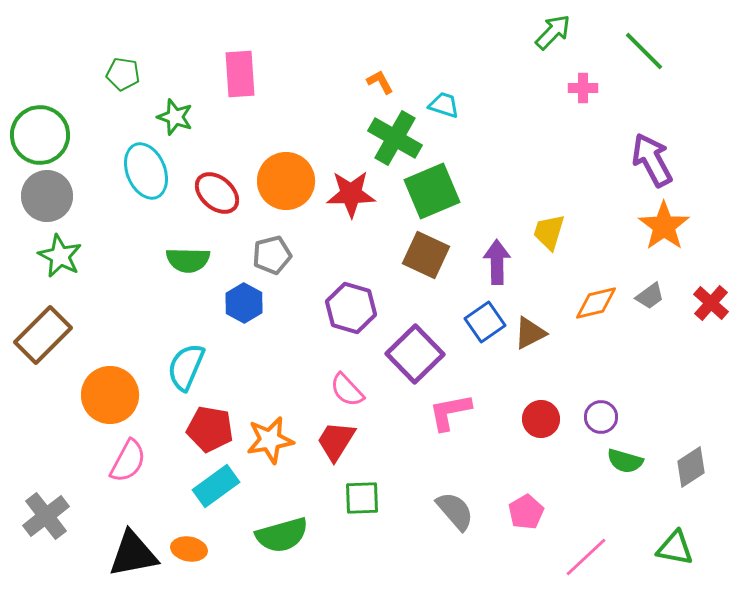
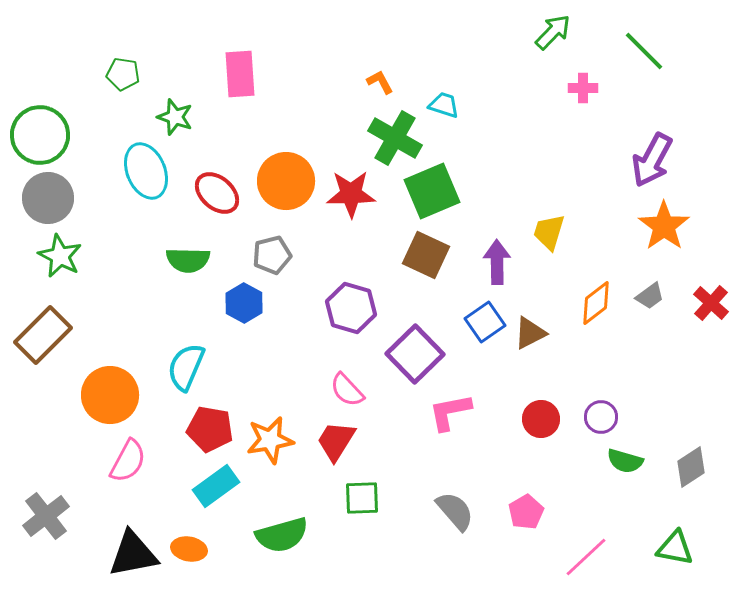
purple arrow at (652, 160): rotated 124 degrees counterclockwise
gray circle at (47, 196): moved 1 px right, 2 px down
orange diamond at (596, 303): rotated 24 degrees counterclockwise
